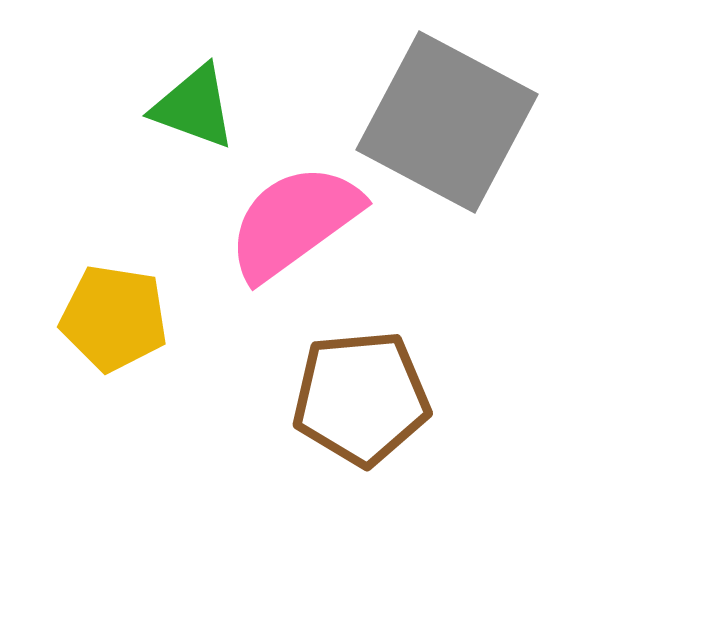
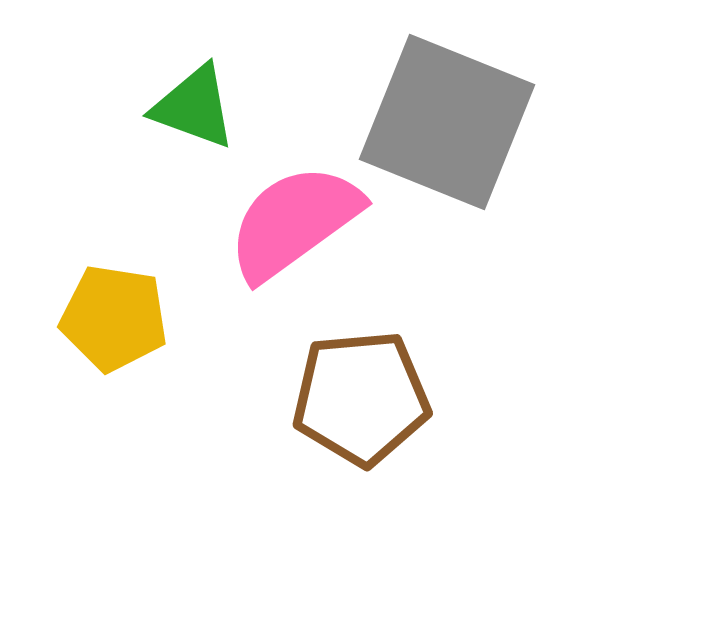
gray square: rotated 6 degrees counterclockwise
